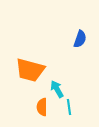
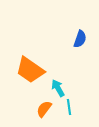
orange trapezoid: rotated 20 degrees clockwise
cyan arrow: moved 1 px right, 1 px up
orange semicircle: moved 2 px right, 2 px down; rotated 36 degrees clockwise
